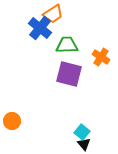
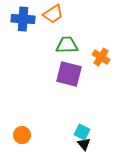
blue cross: moved 17 px left, 9 px up; rotated 35 degrees counterclockwise
orange circle: moved 10 px right, 14 px down
cyan square: rotated 14 degrees counterclockwise
